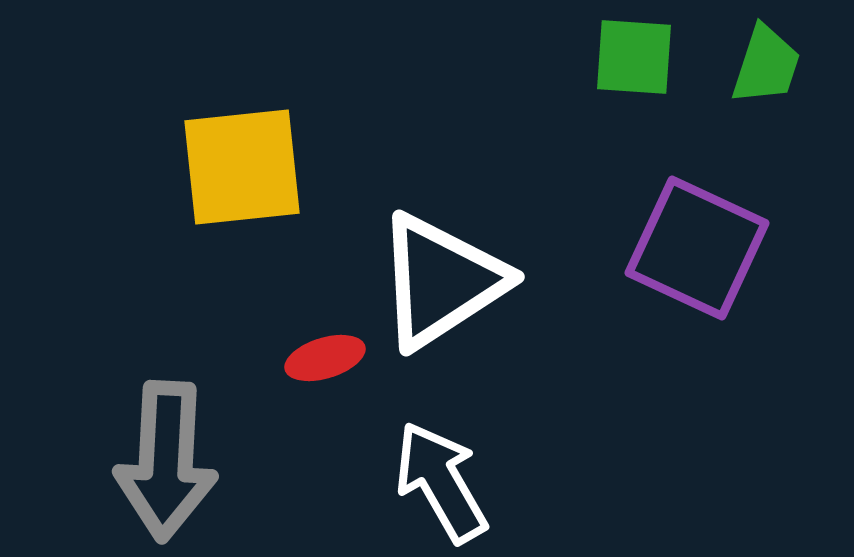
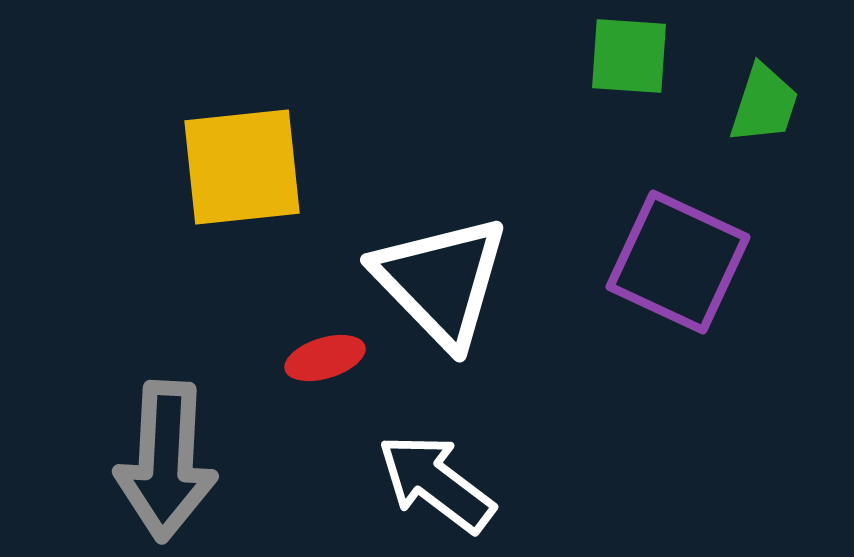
green square: moved 5 px left, 1 px up
green trapezoid: moved 2 px left, 39 px down
purple square: moved 19 px left, 14 px down
white triangle: rotated 41 degrees counterclockwise
white arrow: moved 5 px left, 1 px down; rotated 23 degrees counterclockwise
